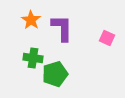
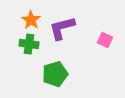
purple L-shape: rotated 104 degrees counterclockwise
pink square: moved 2 px left, 2 px down
green cross: moved 4 px left, 14 px up
